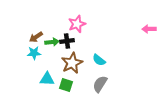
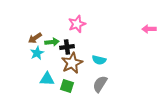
brown arrow: moved 1 px left, 1 px down
black cross: moved 6 px down
cyan star: moved 3 px right; rotated 24 degrees counterclockwise
cyan semicircle: rotated 24 degrees counterclockwise
green square: moved 1 px right, 1 px down
